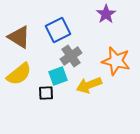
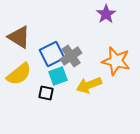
blue square: moved 6 px left, 24 px down
black square: rotated 14 degrees clockwise
